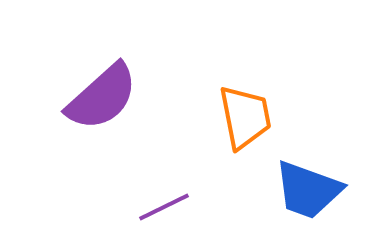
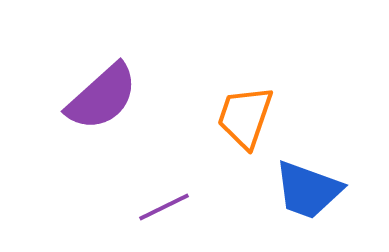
orange trapezoid: rotated 150 degrees counterclockwise
